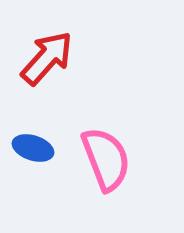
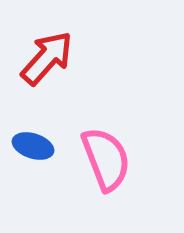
blue ellipse: moved 2 px up
